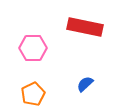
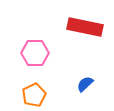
pink hexagon: moved 2 px right, 5 px down
orange pentagon: moved 1 px right, 1 px down
